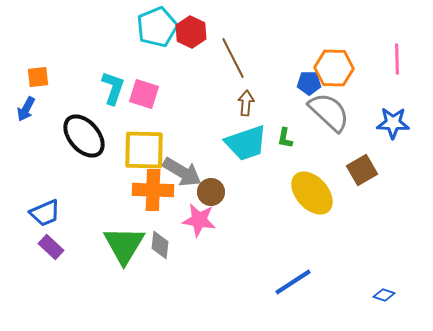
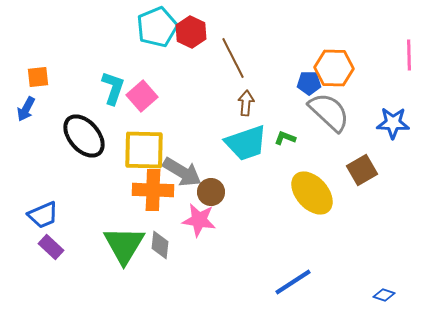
pink line: moved 12 px right, 4 px up
pink square: moved 2 px left, 2 px down; rotated 32 degrees clockwise
green L-shape: rotated 100 degrees clockwise
blue trapezoid: moved 2 px left, 2 px down
